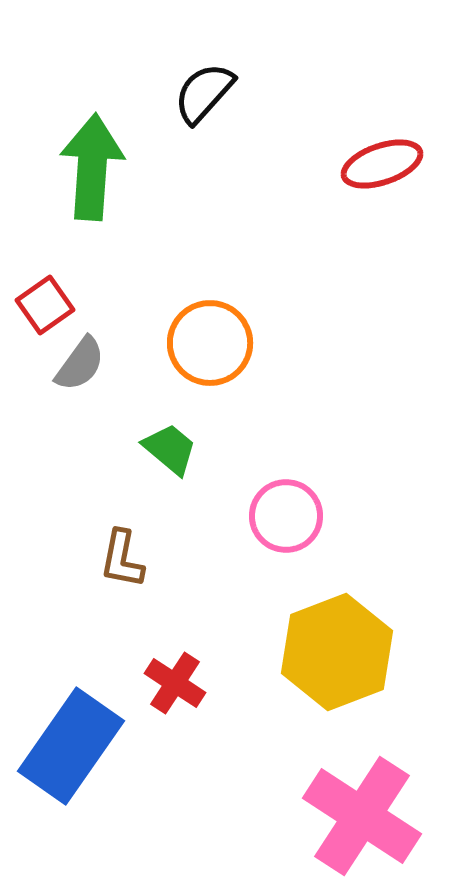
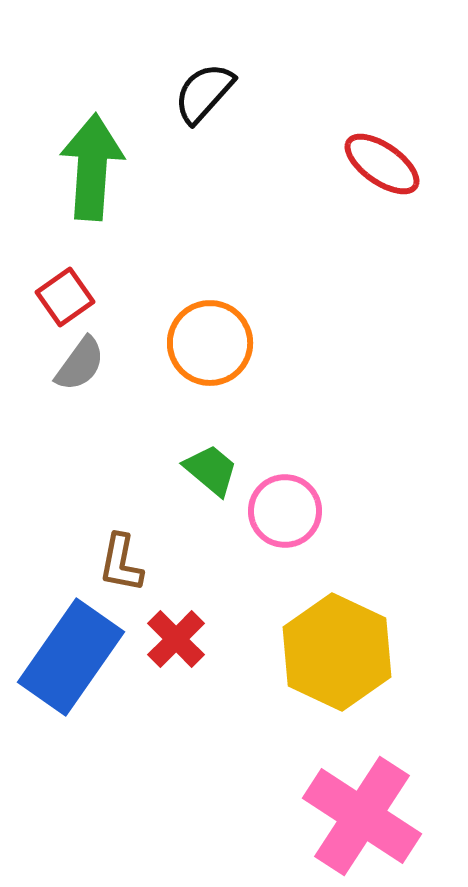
red ellipse: rotated 54 degrees clockwise
red square: moved 20 px right, 8 px up
green trapezoid: moved 41 px right, 21 px down
pink circle: moved 1 px left, 5 px up
brown L-shape: moved 1 px left, 4 px down
yellow hexagon: rotated 14 degrees counterclockwise
red cross: moved 1 px right, 44 px up; rotated 12 degrees clockwise
blue rectangle: moved 89 px up
